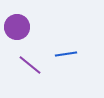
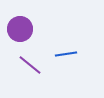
purple circle: moved 3 px right, 2 px down
